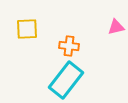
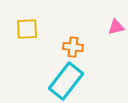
orange cross: moved 4 px right, 1 px down
cyan rectangle: moved 1 px down
